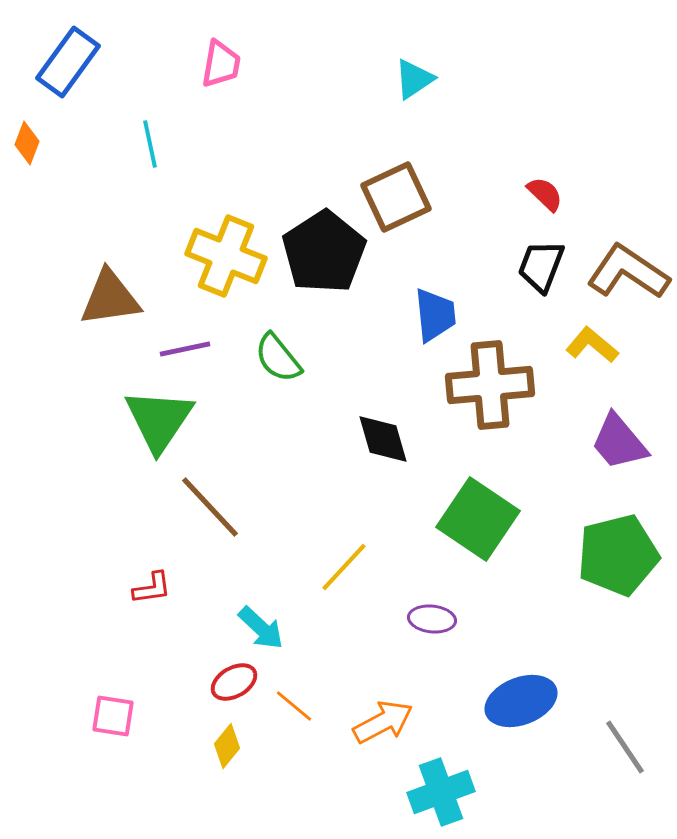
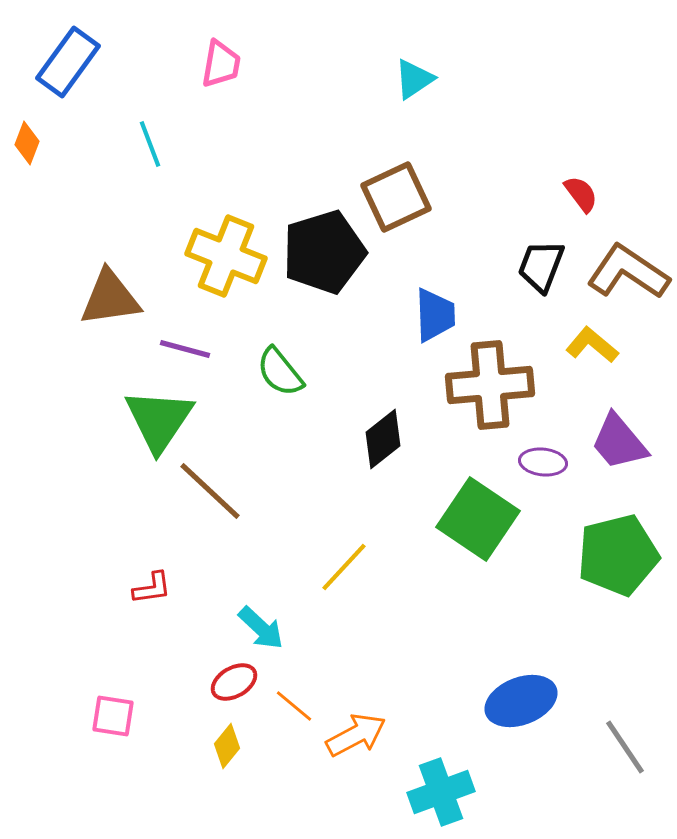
cyan line: rotated 9 degrees counterclockwise
red semicircle: moved 36 px right; rotated 9 degrees clockwise
black pentagon: rotated 16 degrees clockwise
blue trapezoid: rotated 4 degrees clockwise
purple line: rotated 27 degrees clockwise
green semicircle: moved 2 px right, 14 px down
black diamond: rotated 68 degrees clockwise
brown line: moved 16 px up; rotated 4 degrees counterclockwise
purple ellipse: moved 111 px right, 157 px up
orange arrow: moved 27 px left, 13 px down
